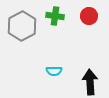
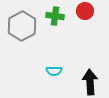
red circle: moved 4 px left, 5 px up
